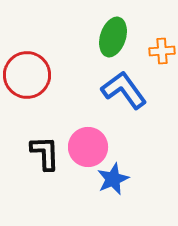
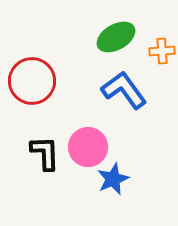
green ellipse: moved 3 px right; rotated 42 degrees clockwise
red circle: moved 5 px right, 6 px down
